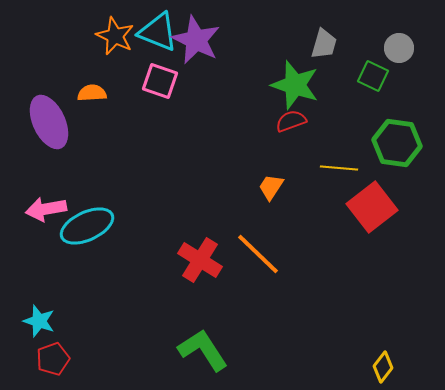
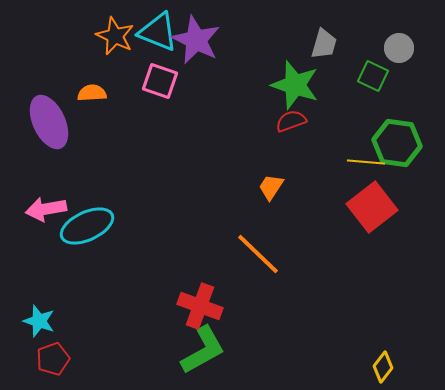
yellow line: moved 27 px right, 6 px up
red cross: moved 46 px down; rotated 12 degrees counterclockwise
green L-shape: rotated 94 degrees clockwise
